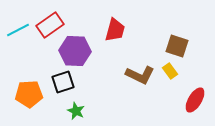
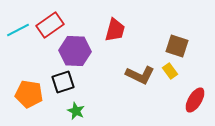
orange pentagon: rotated 12 degrees clockwise
